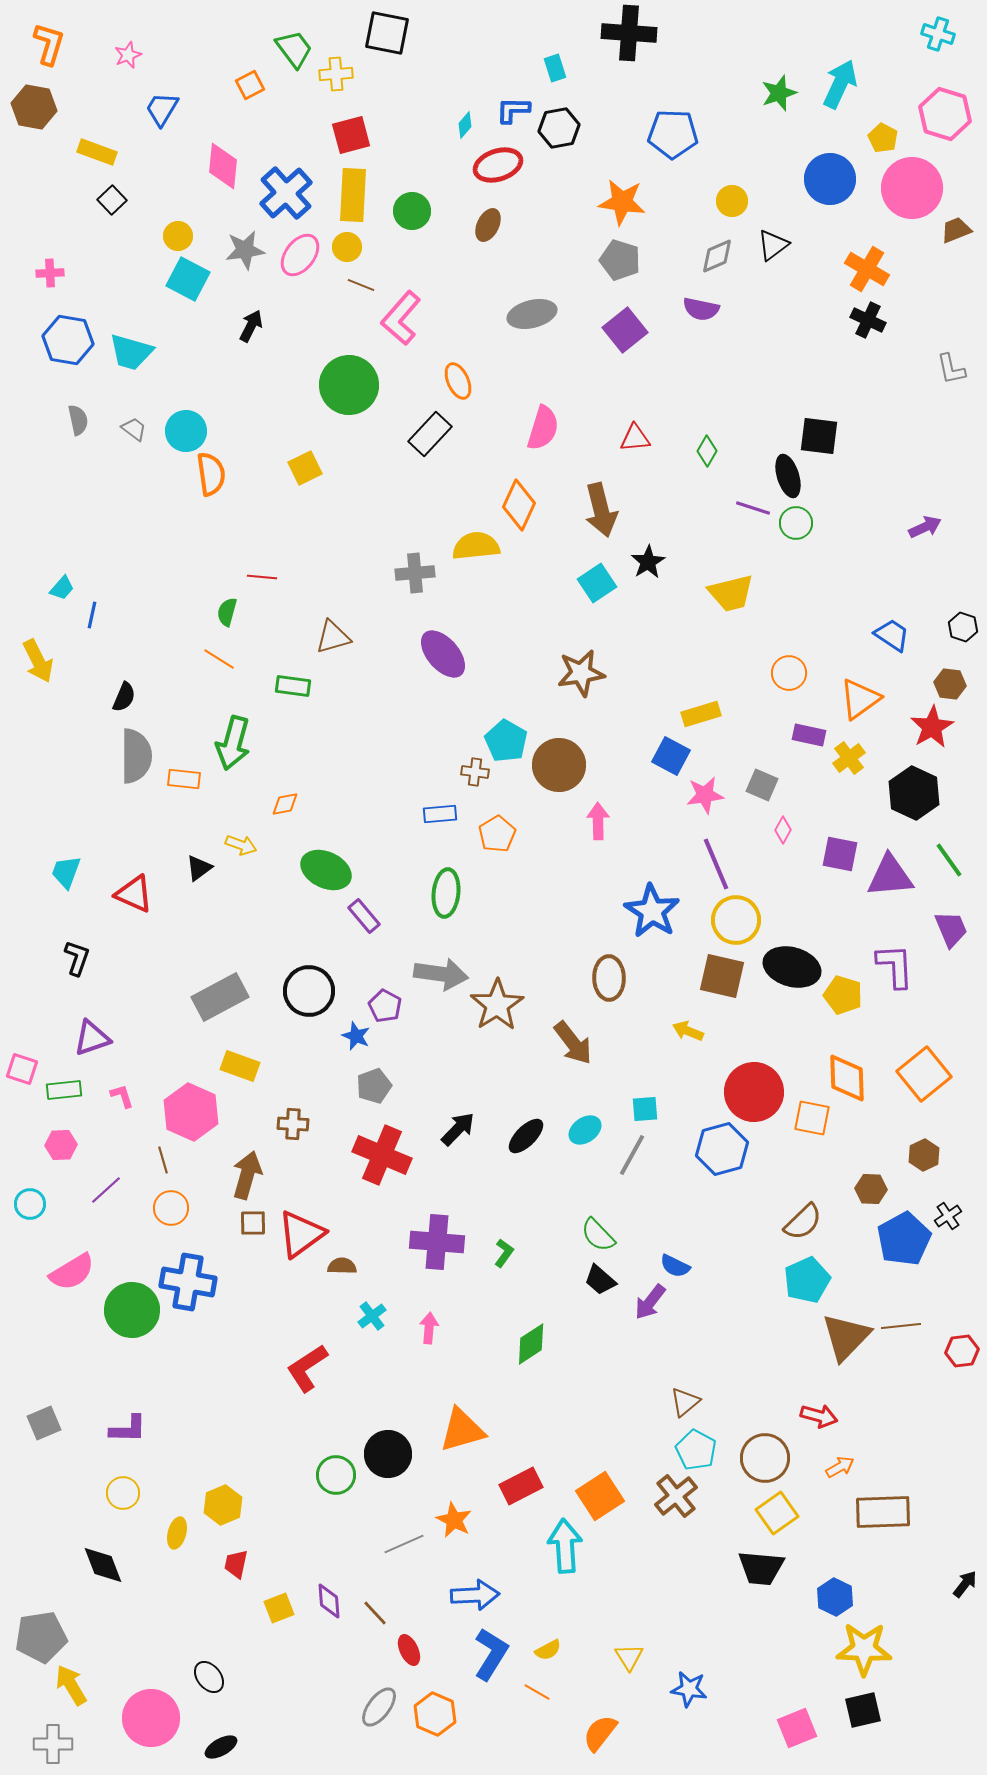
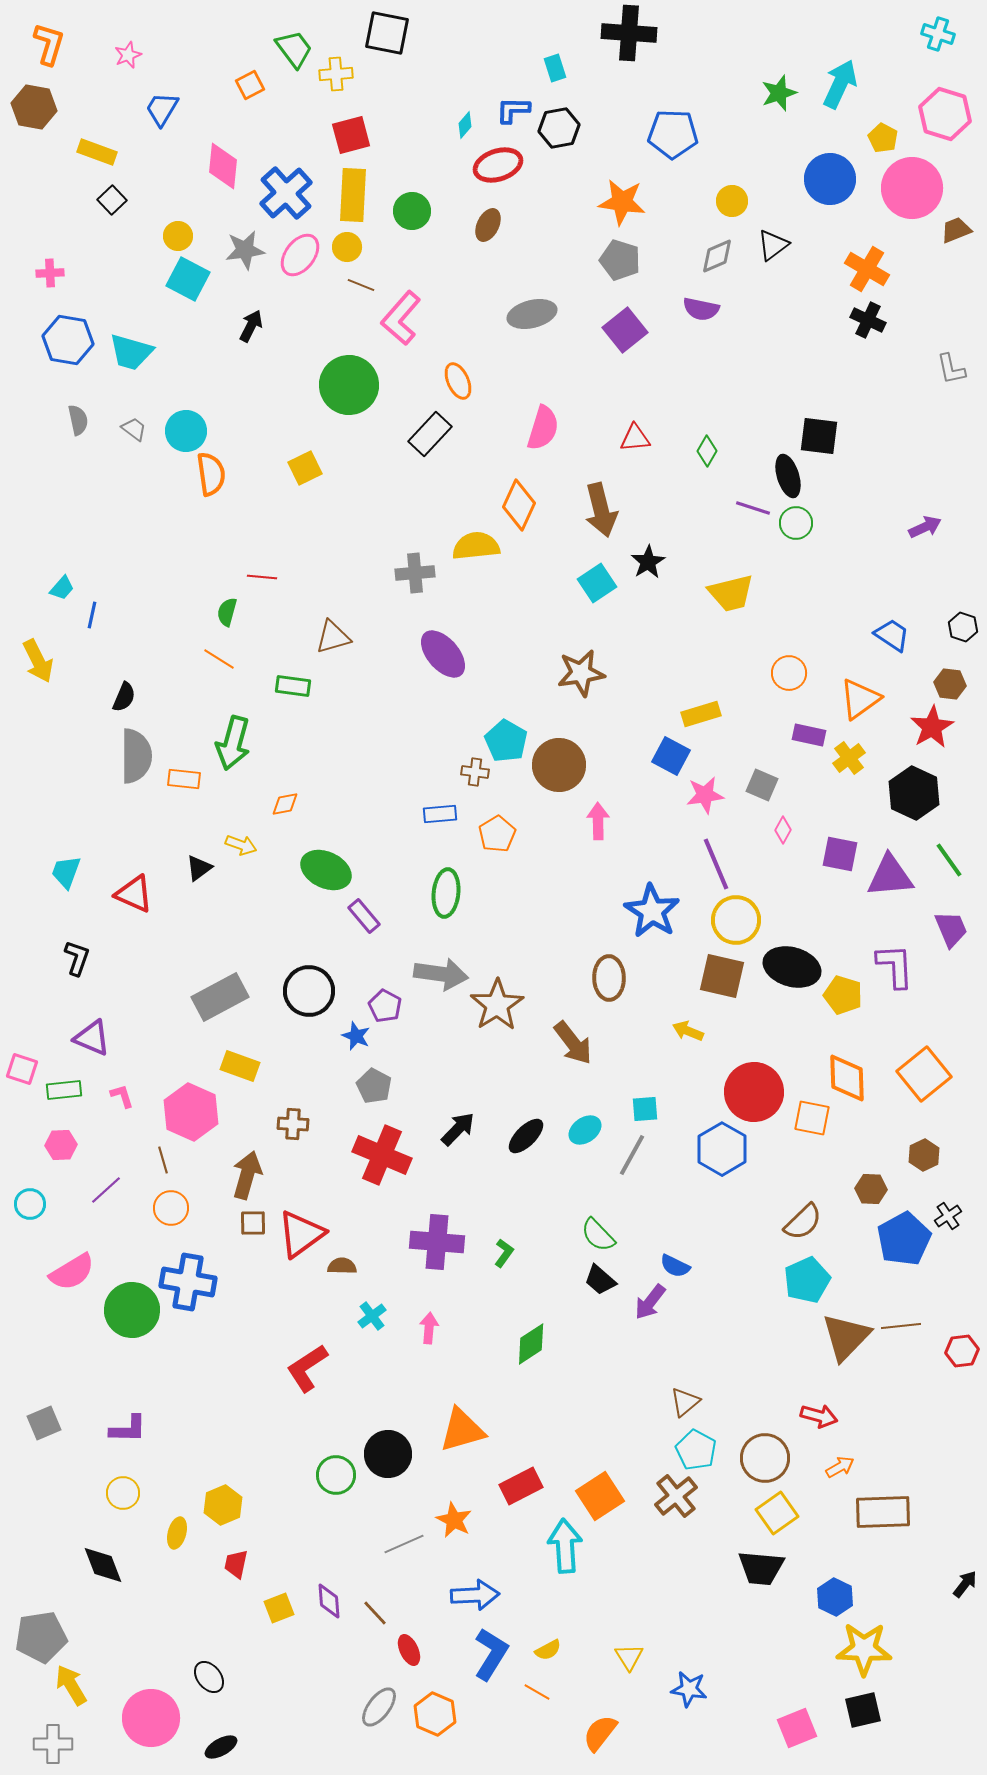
purple triangle at (92, 1038): rotated 42 degrees clockwise
gray pentagon at (374, 1086): rotated 24 degrees counterclockwise
blue hexagon at (722, 1149): rotated 15 degrees counterclockwise
